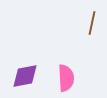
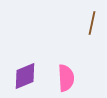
purple diamond: rotated 12 degrees counterclockwise
